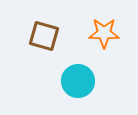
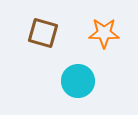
brown square: moved 1 px left, 3 px up
